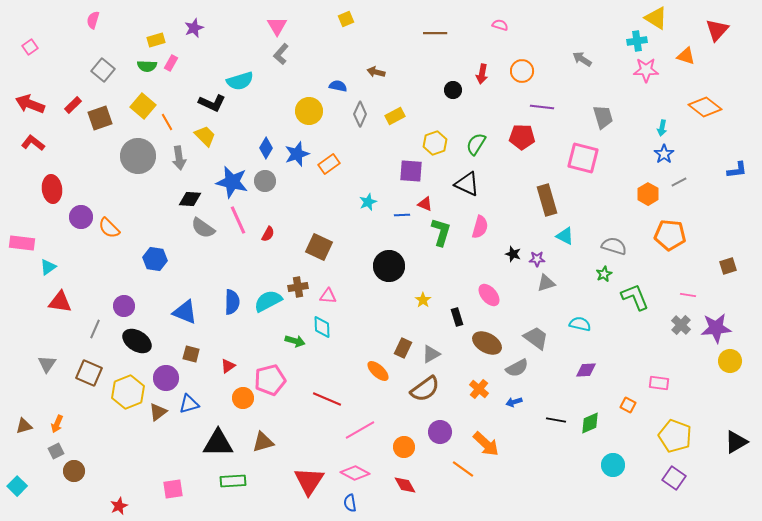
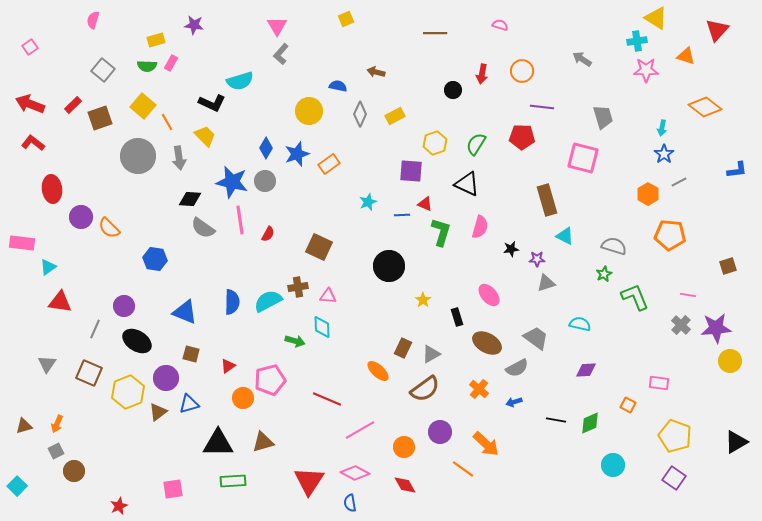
purple star at (194, 28): moved 3 px up; rotated 30 degrees clockwise
pink line at (238, 220): moved 2 px right; rotated 16 degrees clockwise
black star at (513, 254): moved 2 px left, 5 px up; rotated 28 degrees counterclockwise
